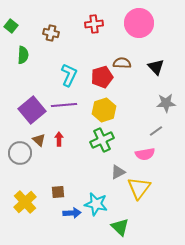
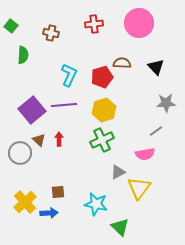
blue arrow: moved 23 px left
